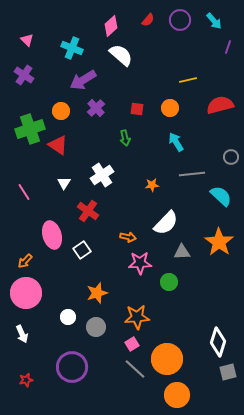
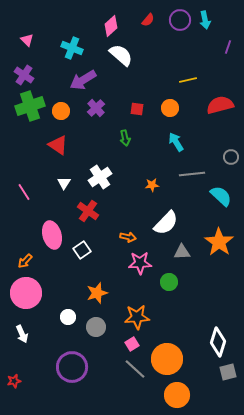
cyan arrow at (214, 21): moved 9 px left, 1 px up; rotated 30 degrees clockwise
green cross at (30, 129): moved 23 px up
white cross at (102, 175): moved 2 px left, 2 px down
red star at (26, 380): moved 12 px left, 1 px down
